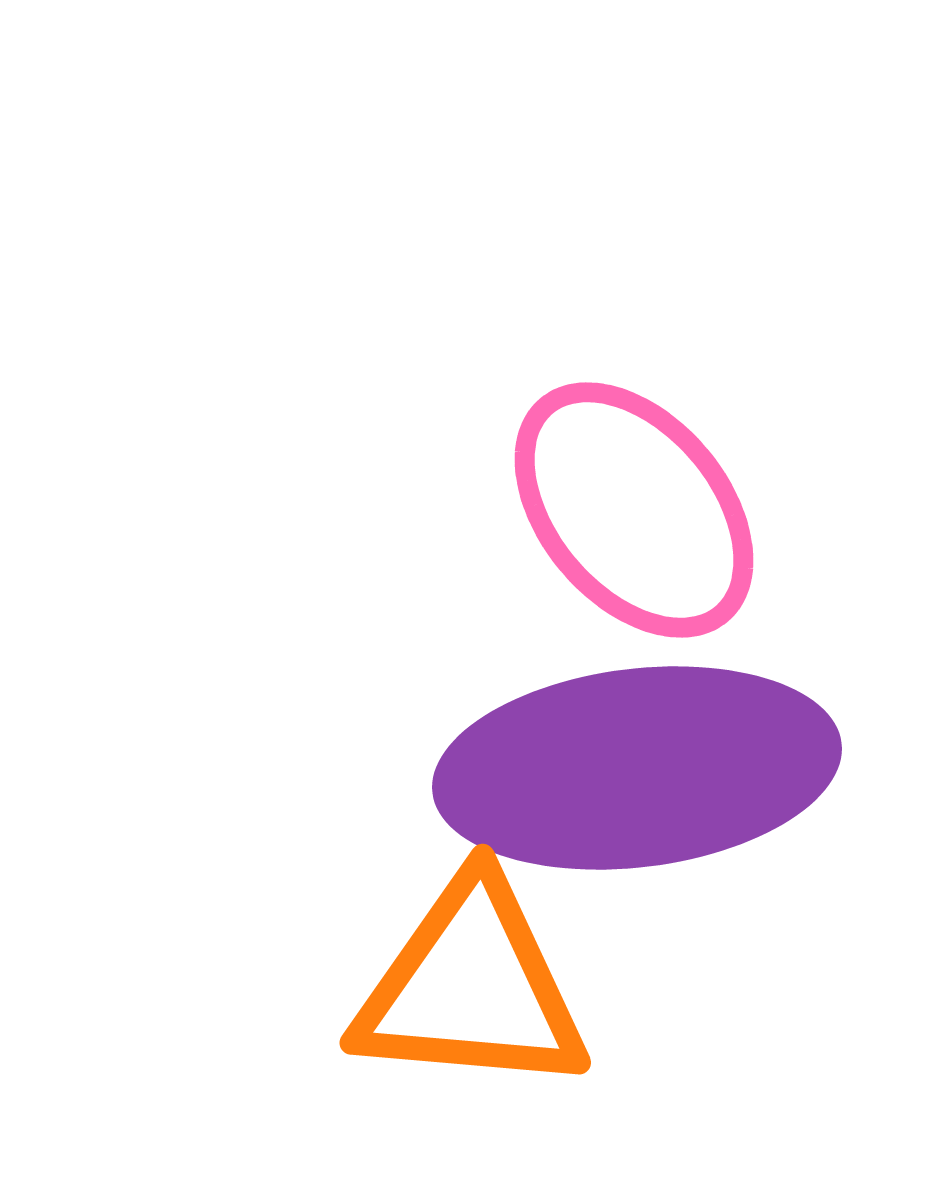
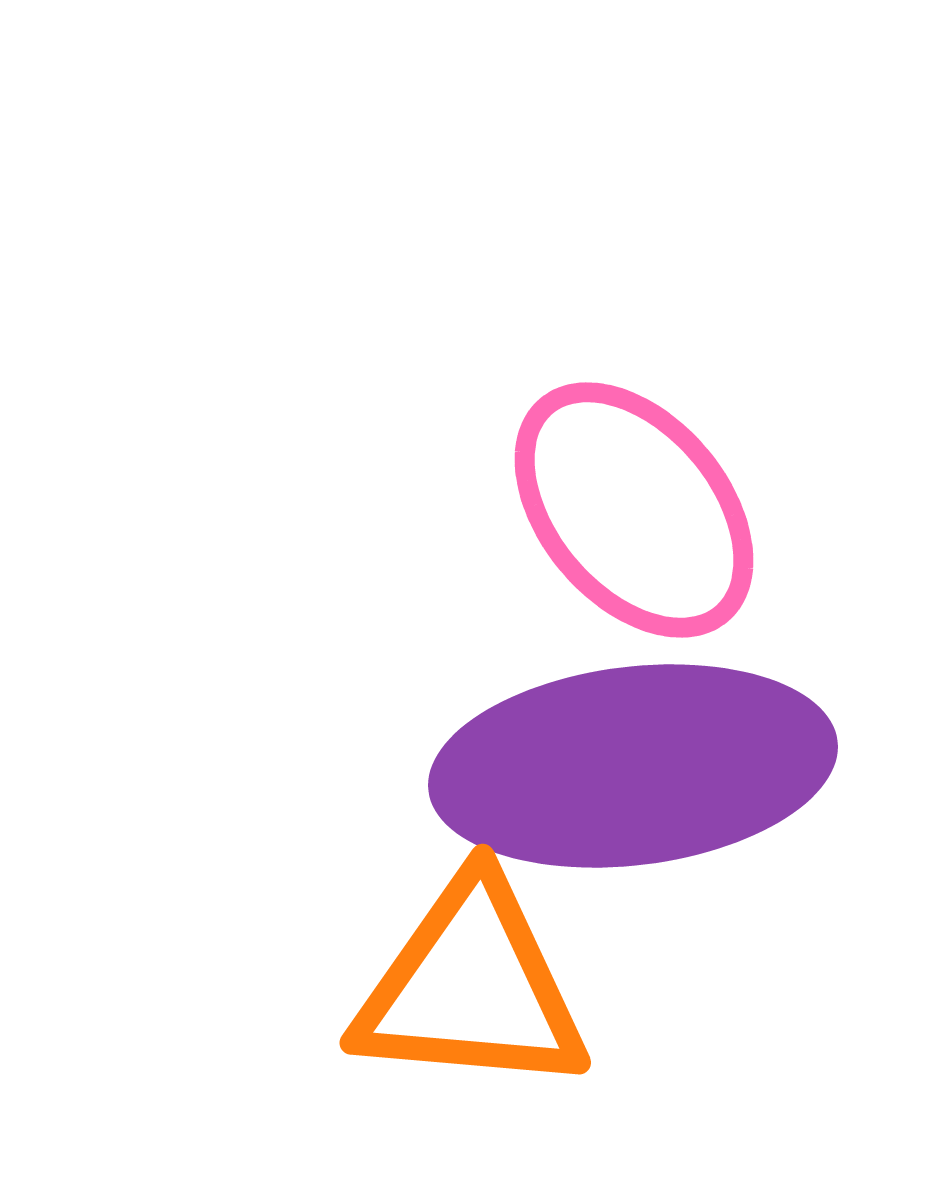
purple ellipse: moved 4 px left, 2 px up
